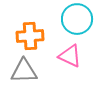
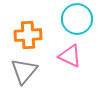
orange cross: moved 2 px left, 1 px up
gray triangle: rotated 48 degrees counterclockwise
